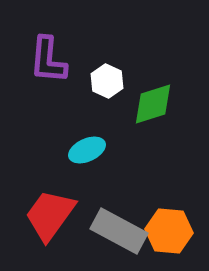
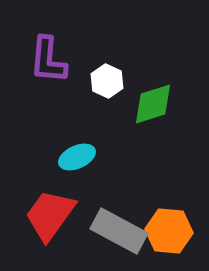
cyan ellipse: moved 10 px left, 7 px down
